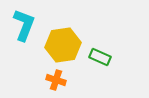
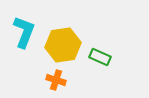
cyan L-shape: moved 7 px down
